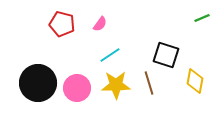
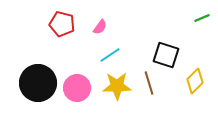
pink semicircle: moved 3 px down
yellow diamond: rotated 35 degrees clockwise
yellow star: moved 1 px right, 1 px down
